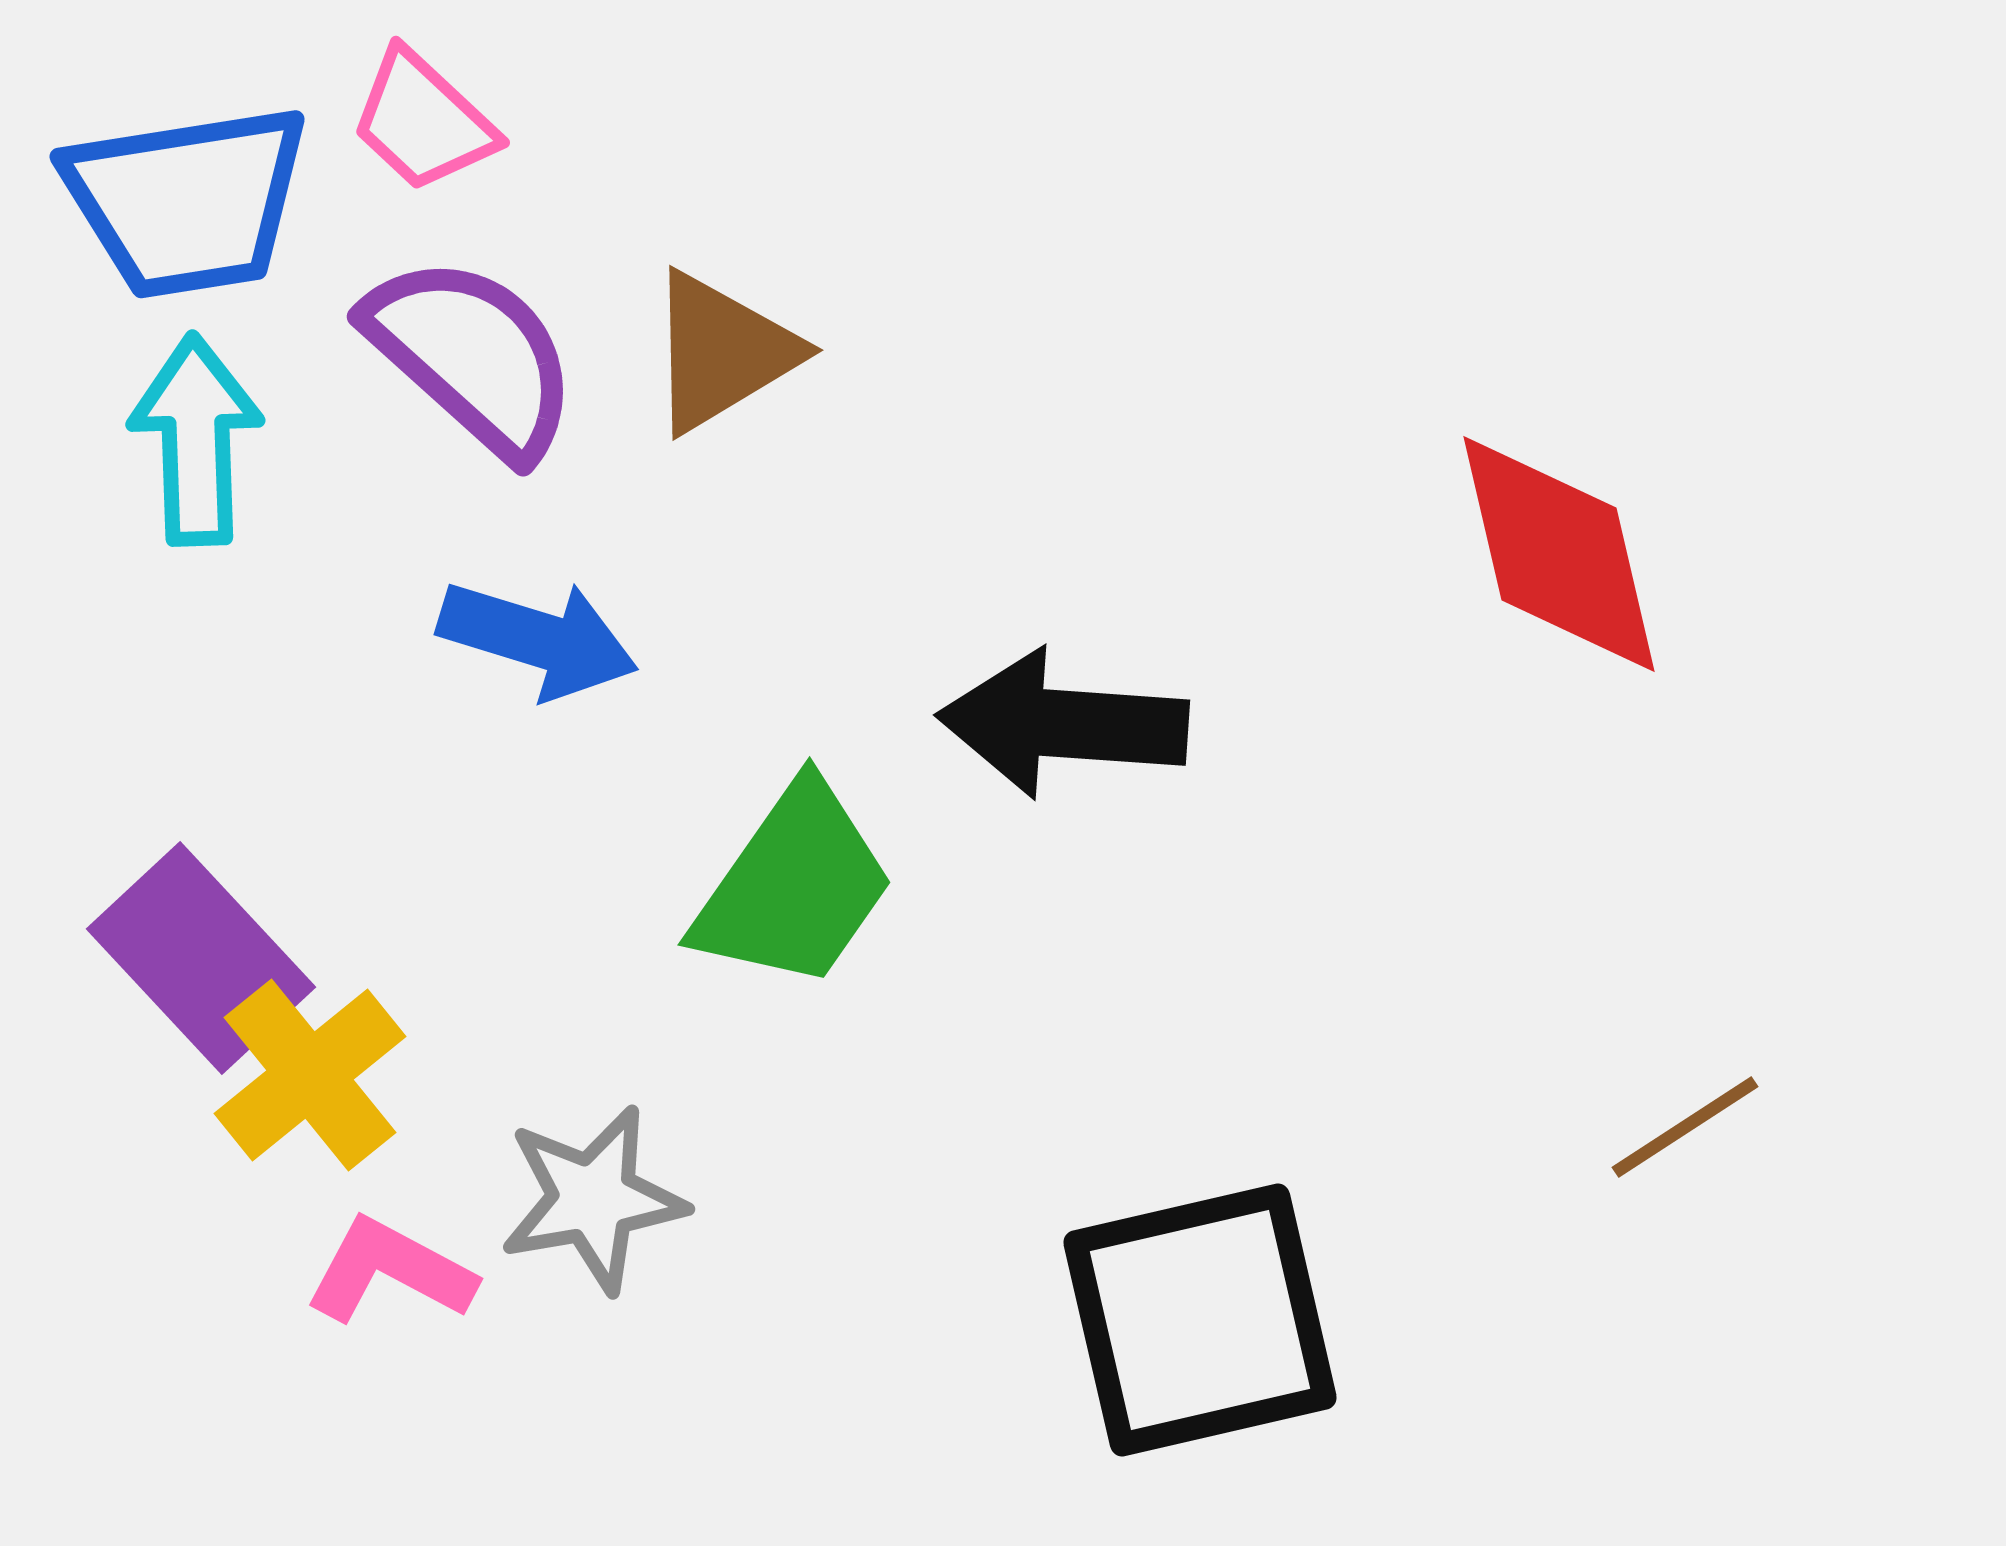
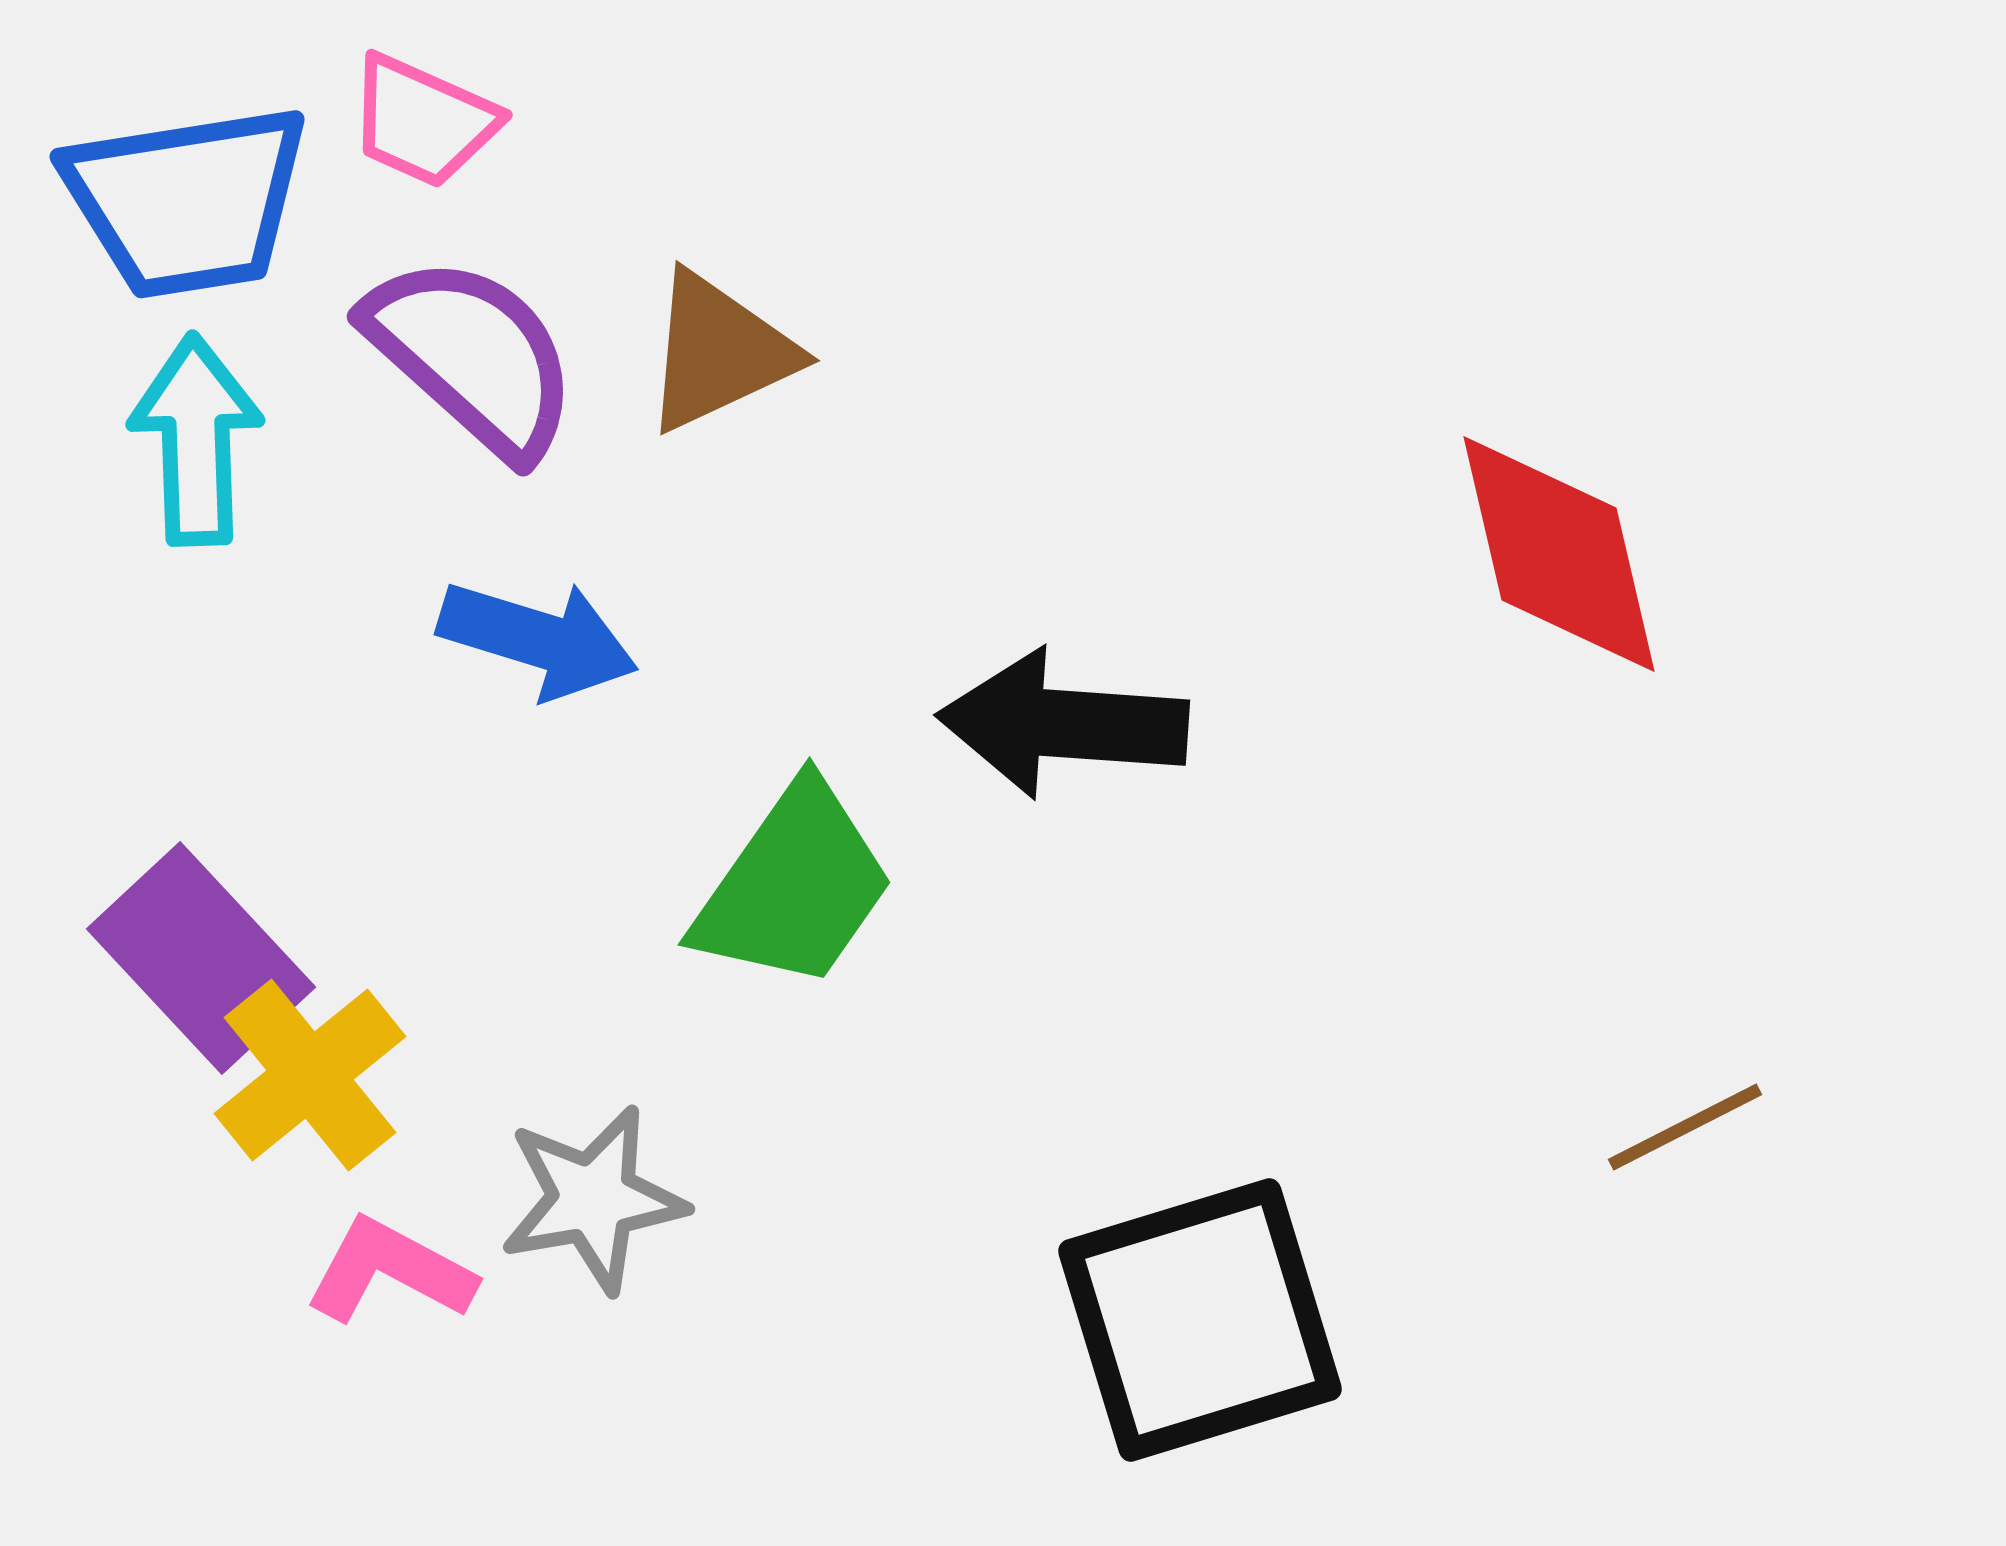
pink trapezoid: rotated 19 degrees counterclockwise
brown triangle: moved 3 px left; rotated 6 degrees clockwise
brown line: rotated 6 degrees clockwise
black square: rotated 4 degrees counterclockwise
